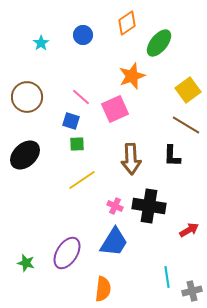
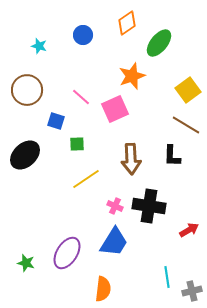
cyan star: moved 2 px left, 3 px down; rotated 21 degrees counterclockwise
brown circle: moved 7 px up
blue square: moved 15 px left
yellow line: moved 4 px right, 1 px up
